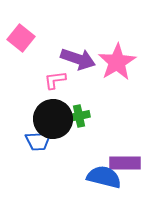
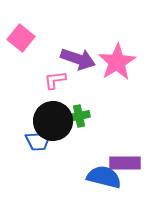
black circle: moved 2 px down
